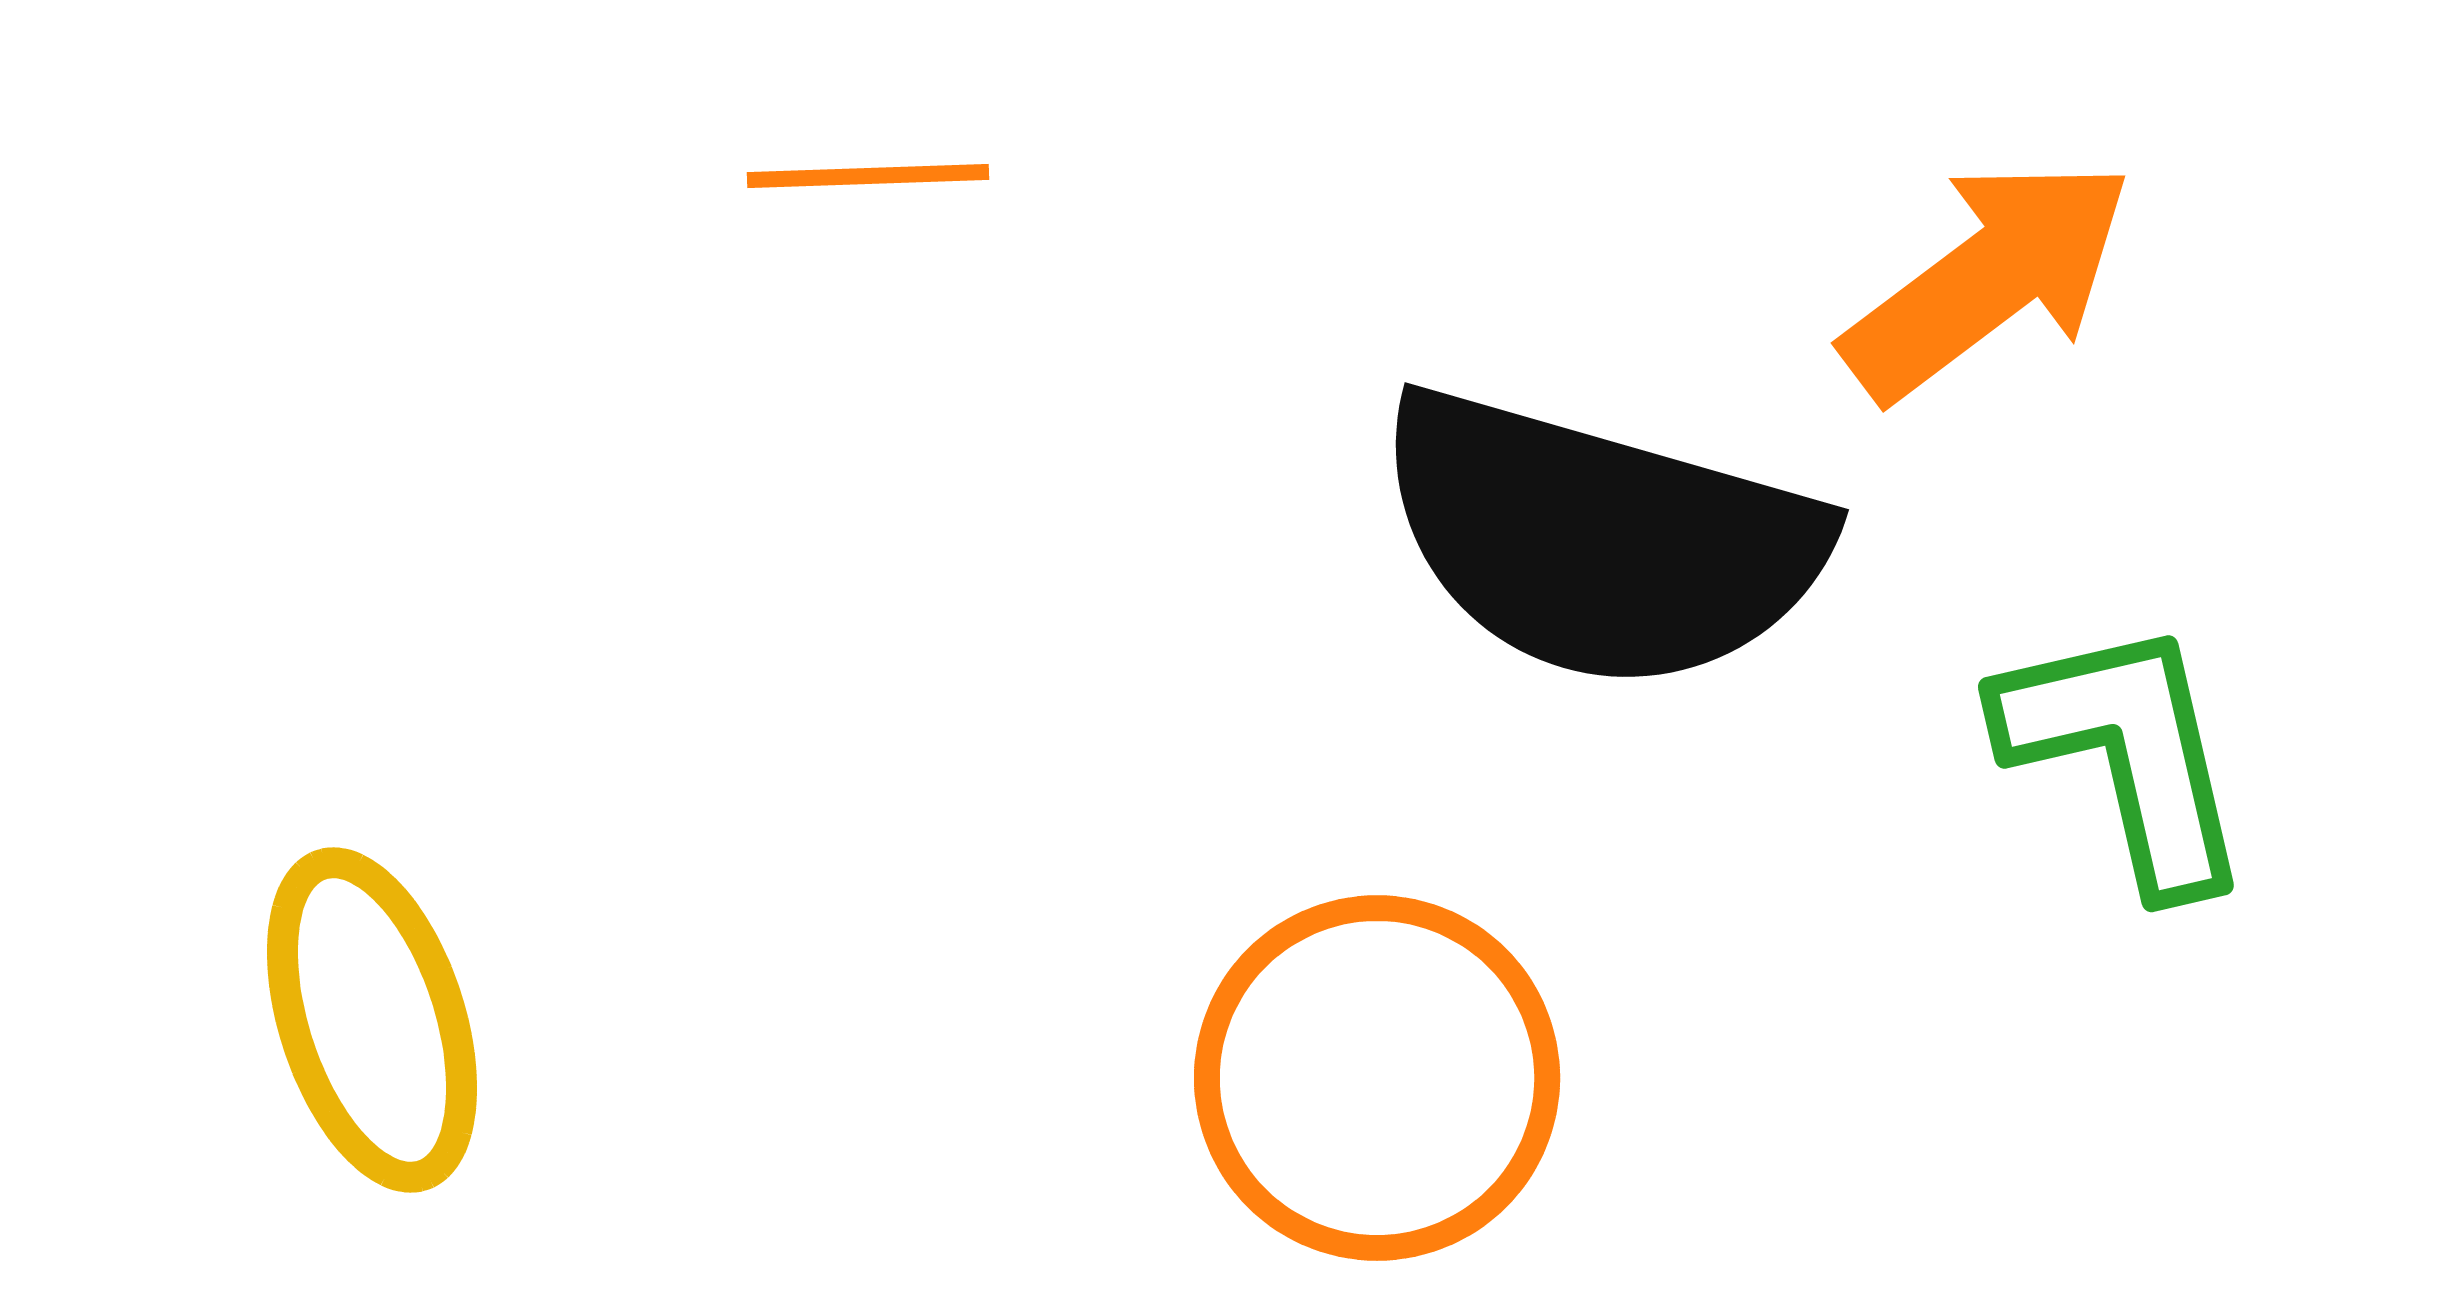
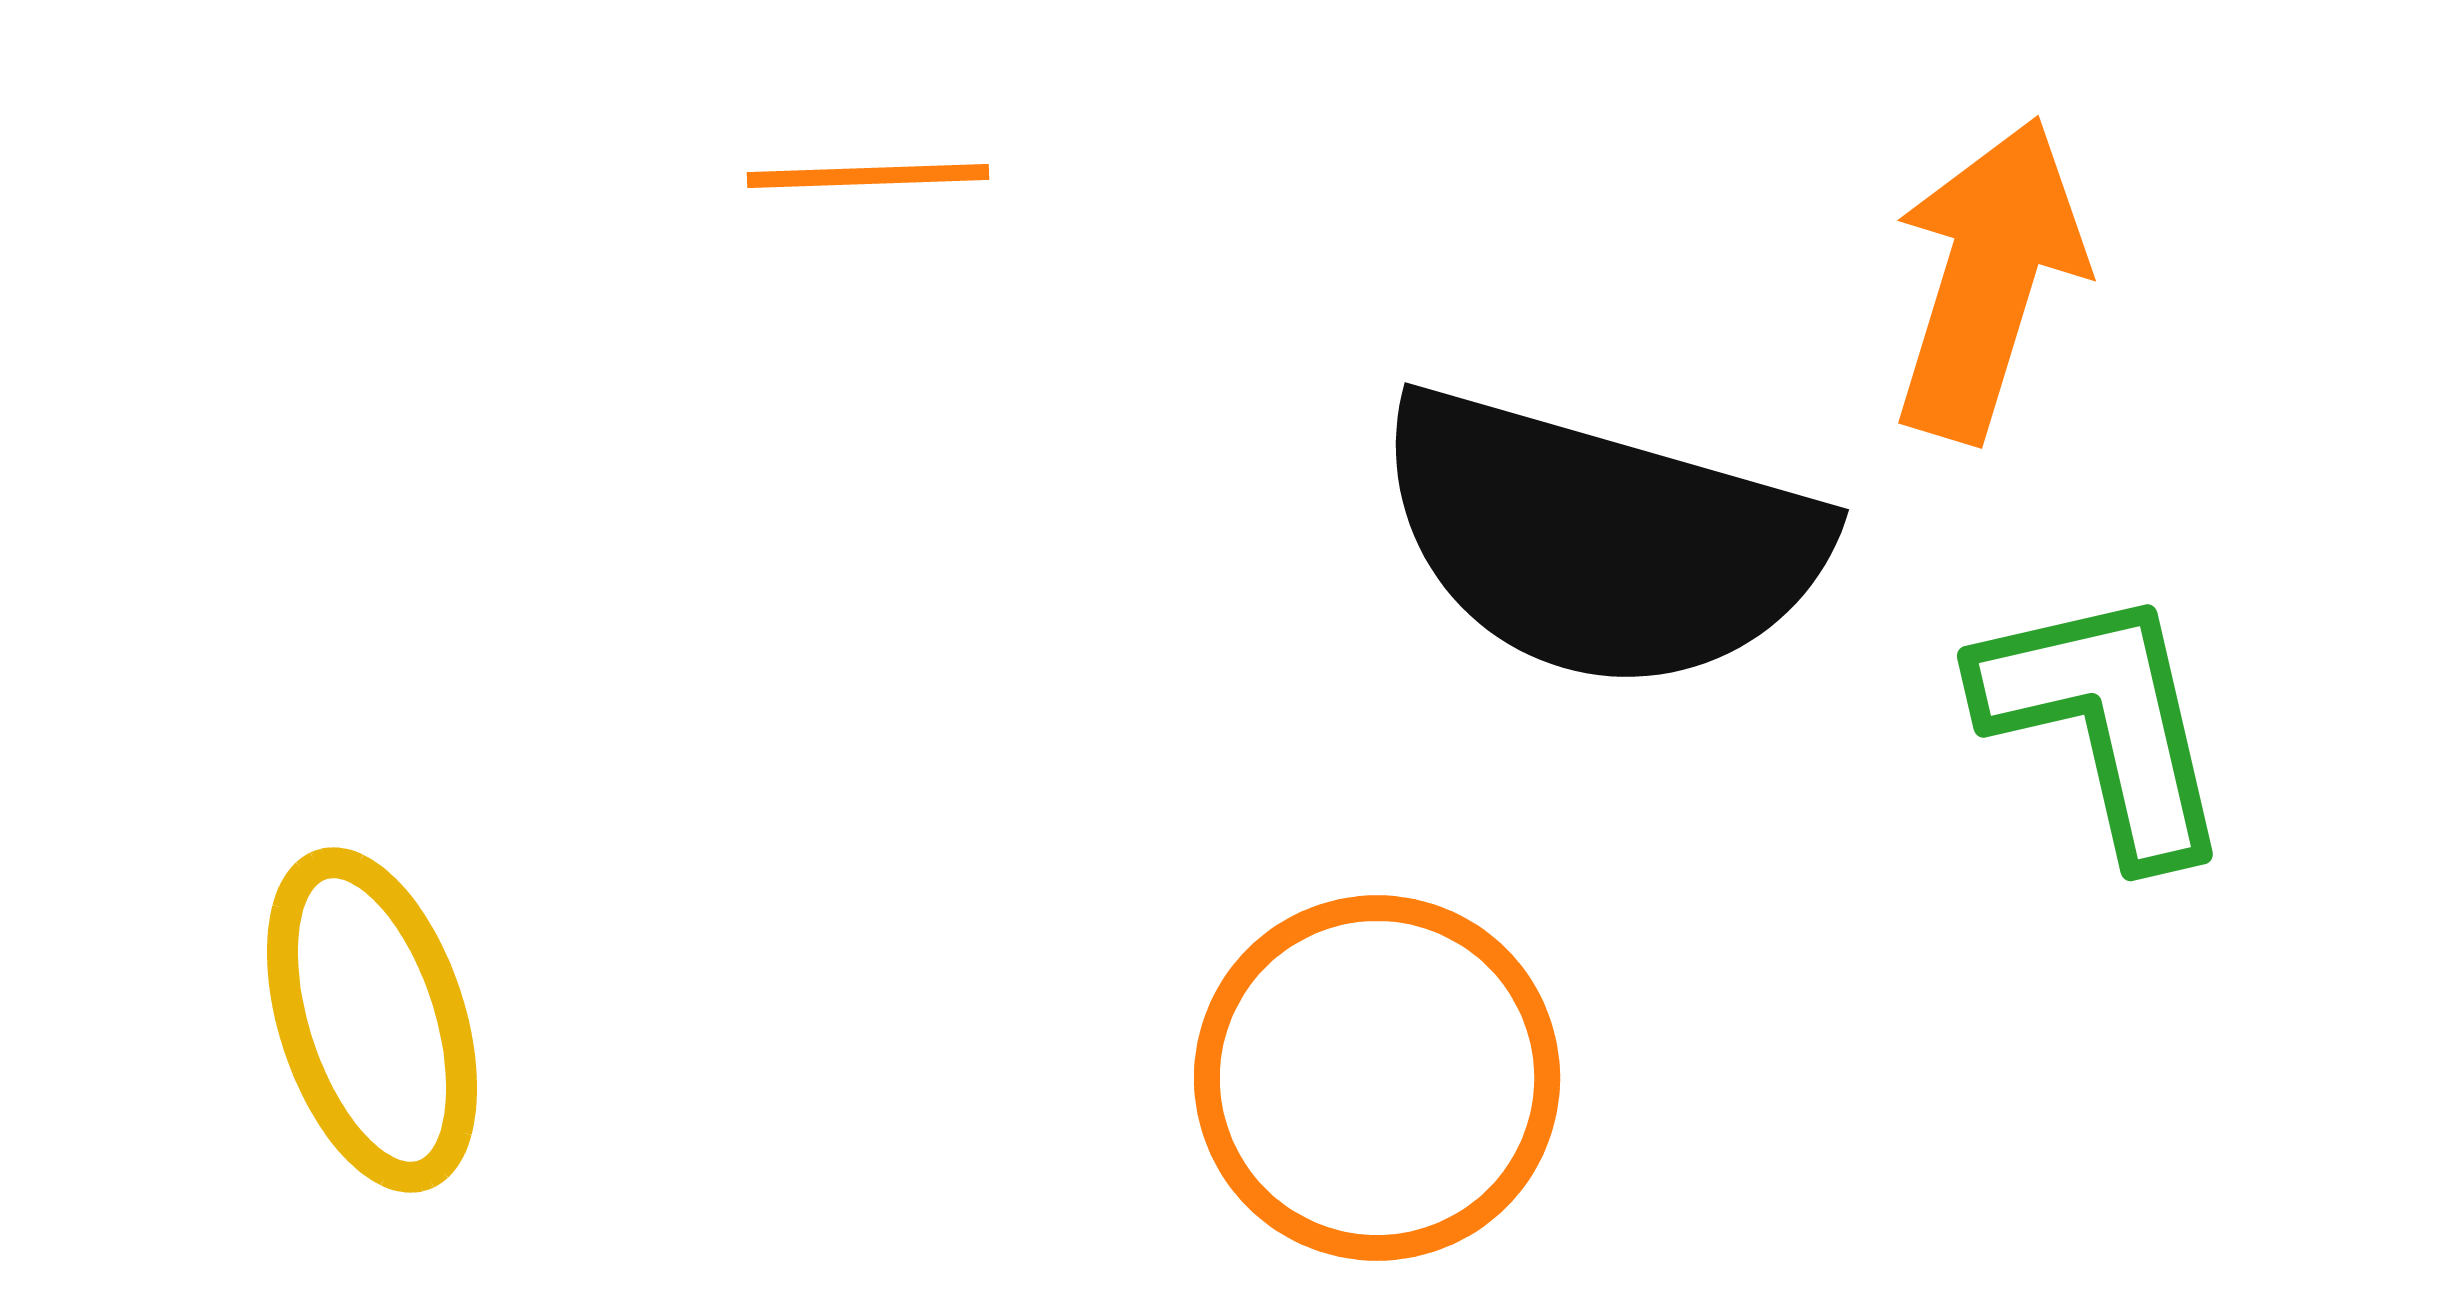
orange arrow: rotated 36 degrees counterclockwise
green L-shape: moved 21 px left, 31 px up
